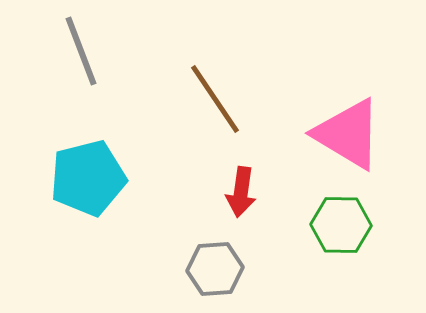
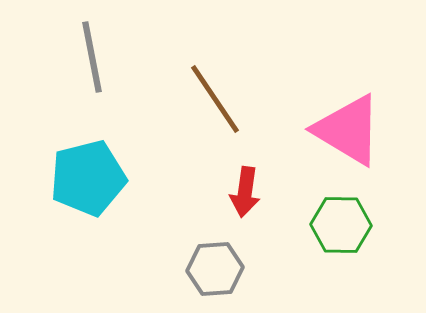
gray line: moved 11 px right, 6 px down; rotated 10 degrees clockwise
pink triangle: moved 4 px up
red arrow: moved 4 px right
